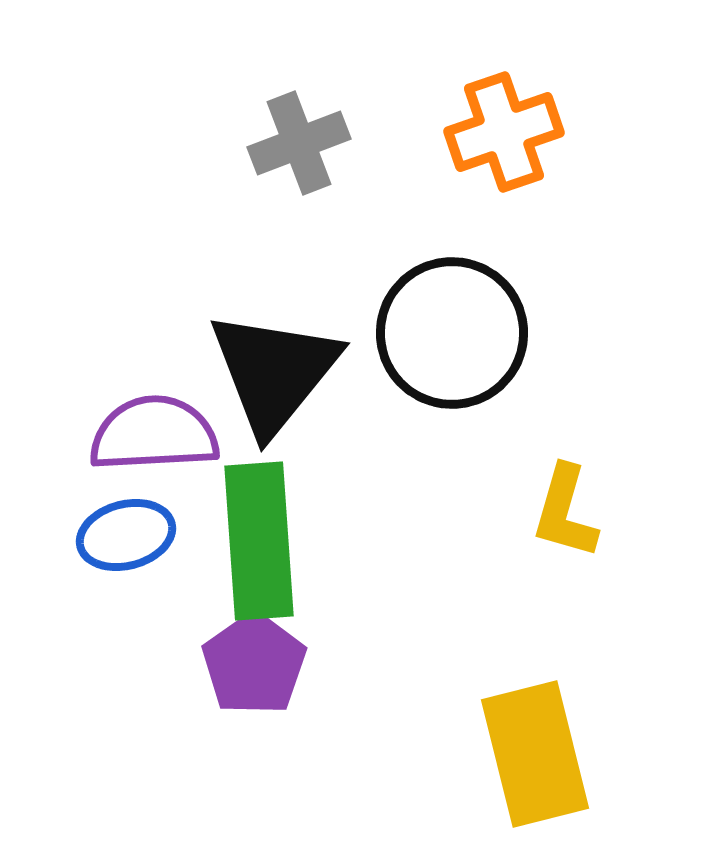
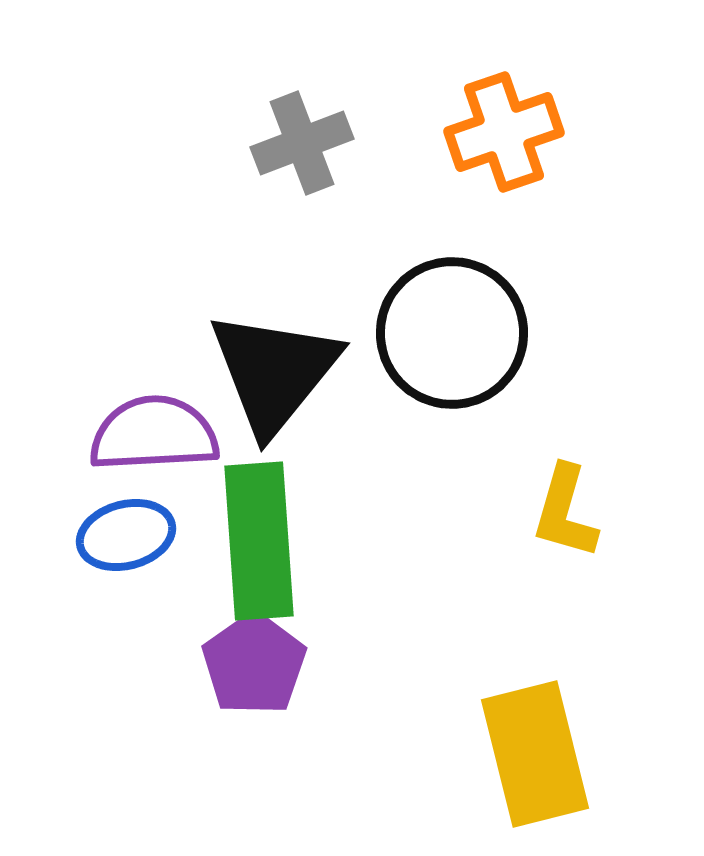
gray cross: moved 3 px right
